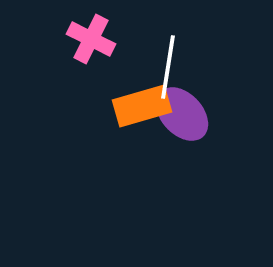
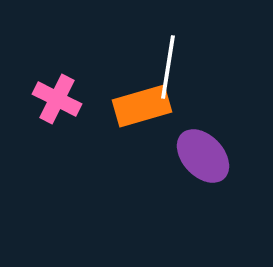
pink cross: moved 34 px left, 60 px down
purple ellipse: moved 21 px right, 42 px down
